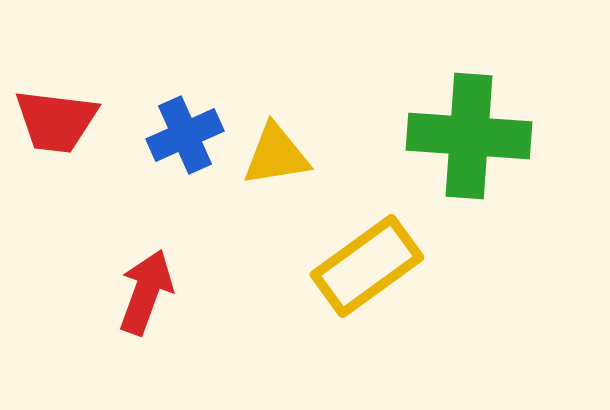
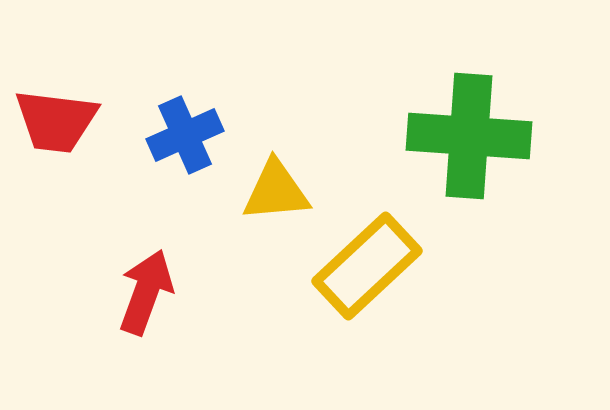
yellow triangle: moved 36 px down; rotated 4 degrees clockwise
yellow rectangle: rotated 7 degrees counterclockwise
